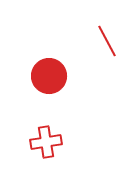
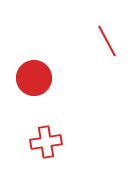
red circle: moved 15 px left, 2 px down
